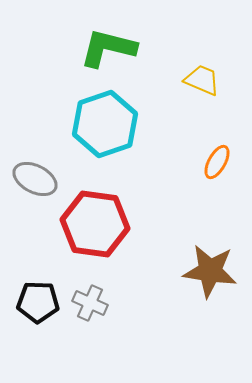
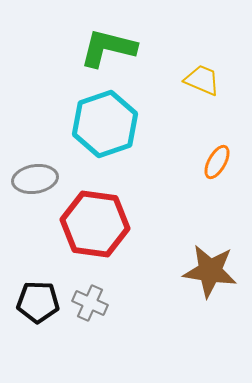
gray ellipse: rotated 36 degrees counterclockwise
